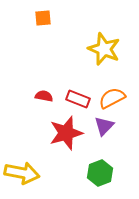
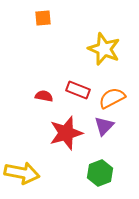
red rectangle: moved 9 px up
